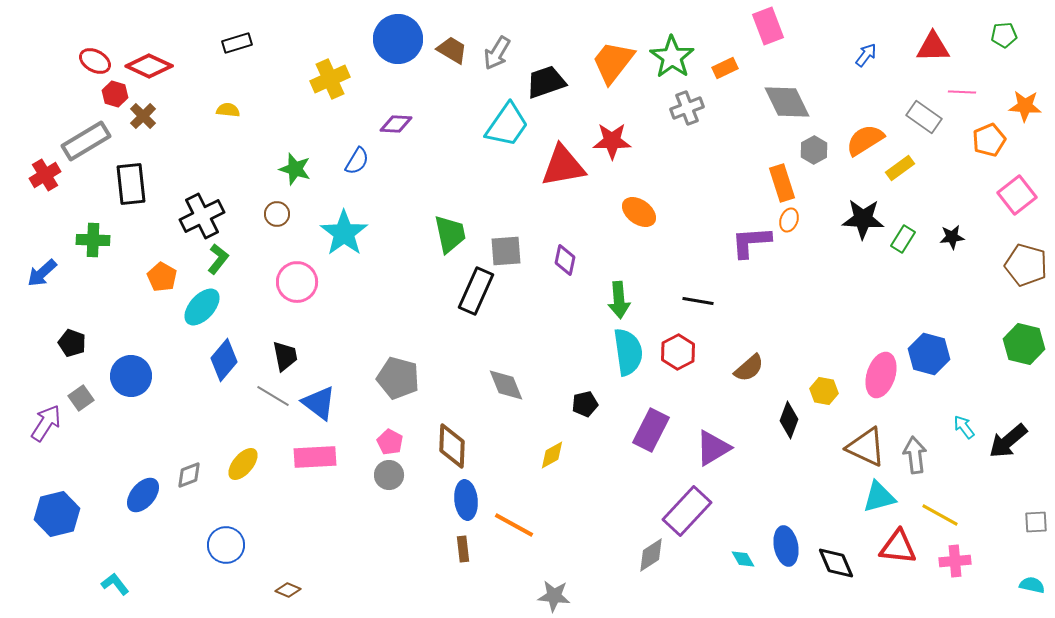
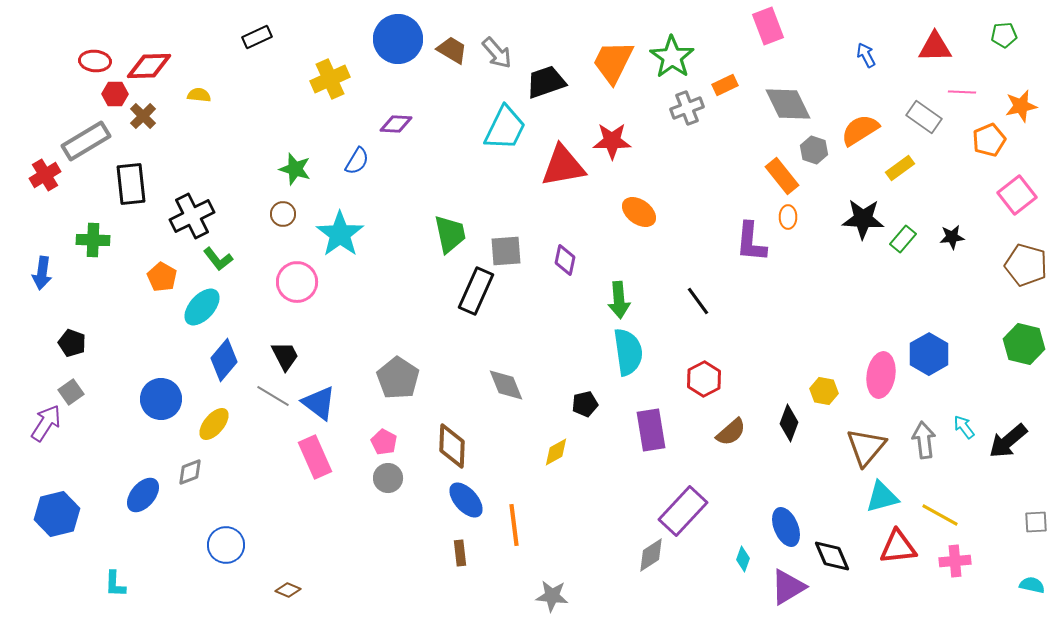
black rectangle at (237, 43): moved 20 px right, 6 px up; rotated 8 degrees counterclockwise
red triangle at (933, 47): moved 2 px right
gray arrow at (497, 53): rotated 72 degrees counterclockwise
blue arrow at (866, 55): rotated 65 degrees counterclockwise
red ellipse at (95, 61): rotated 24 degrees counterclockwise
orange trapezoid at (613, 62): rotated 12 degrees counterclockwise
red diamond at (149, 66): rotated 27 degrees counterclockwise
orange rectangle at (725, 68): moved 17 px down
red hexagon at (115, 94): rotated 15 degrees counterclockwise
gray diamond at (787, 102): moved 1 px right, 2 px down
orange star at (1025, 106): moved 4 px left; rotated 16 degrees counterclockwise
yellow semicircle at (228, 110): moved 29 px left, 15 px up
cyan trapezoid at (507, 125): moved 2 px left, 3 px down; rotated 9 degrees counterclockwise
orange semicircle at (865, 140): moved 5 px left, 10 px up
gray hexagon at (814, 150): rotated 12 degrees counterclockwise
orange rectangle at (782, 183): moved 7 px up; rotated 21 degrees counterclockwise
brown circle at (277, 214): moved 6 px right
black cross at (202, 216): moved 10 px left
orange ellipse at (789, 220): moved 1 px left, 3 px up; rotated 20 degrees counterclockwise
cyan star at (344, 233): moved 4 px left, 1 px down
green rectangle at (903, 239): rotated 8 degrees clockwise
purple L-shape at (751, 242): rotated 81 degrees counterclockwise
green L-shape at (218, 259): rotated 104 degrees clockwise
blue arrow at (42, 273): rotated 40 degrees counterclockwise
black line at (698, 301): rotated 44 degrees clockwise
red hexagon at (678, 352): moved 26 px right, 27 px down
blue hexagon at (929, 354): rotated 15 degrees clockwise
black trapezoid at (285, 356): rotated 16 degrees counterclockwise
brown semicircle at (749, 368): moved 18 px left, 64 px down
pink ellipse at (881, 375): rotated 9 degrees counterclockwise
blue circle at (131, 376): moved 30 px right, 23 px down
gray pentagon at (398, 378): rotated 18 degrees clockwise
gray square at (81, 398): moved 10 px left, 6 px up
black diamond at (789, 420): moved 3 px down
purple rectangle at (651, 430): rotated 36 degrees counterclockwise
pink pentagon at (390, 442): moved 6 px left
brown triangle at (866, 447): rotated 45 degrees clockwise
purple triangle at (713, 448): moved 75 px right, 139 px down
yellow diamond at (552, 455): moved 4 px right, 3 px up
gray arrow at (915, 455): moved 9 px right, 15 px up
pink rectangle at (315, 457): rotated 69 degrees clockwise
yellow ellipse at (243, 464): moved 29 px left, 40 px up
gray diamond at (189, 475): moved 1 px right, 3 px up
gray circle at (389, 475): moved 1 px left, 3 px down
cyan triangle at (879, 497): moved 3 px right
blue ellipse at (466, 500): rotated 36 degrees counterclockwise
purple rectangle at (687, 511): moved 4 px left
orange line at (514, 525): rotated 54 degrees clockwise
blue ellipse at (786, 546): moved 19 px up; rotated 12 degrees counterclockwise
red triangle at (898, 547): rotated 12 degrees counterclockwise
brown rectangle at (463, 549): moved 3 px left, 4 px down
cyan diamond at (743, 559): rotated 50 degrees clockwise
black diamond at (836, 563): moved 4 px left, 7 px up
cyan L-shape at (115, 584): rotated 140 degrees counterclockwise
gray star at (554, 596): moved 2 px left
